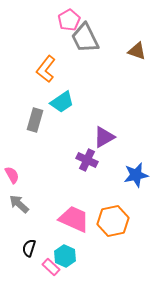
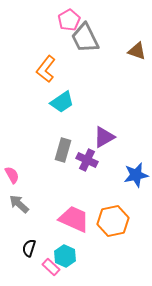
gray rectangle: moved 28 px right, 30 px down
